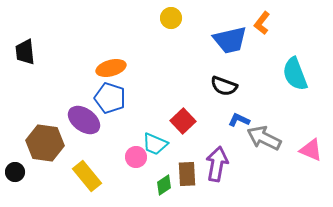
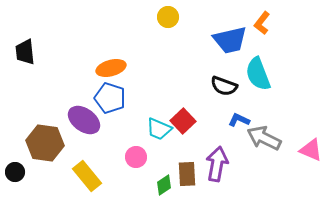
yellow circle: moved 3 px left, 1 px up
cyan semicircle: moved 37 px left
cyan trapezoid: moved 4 px right, 15 px up
